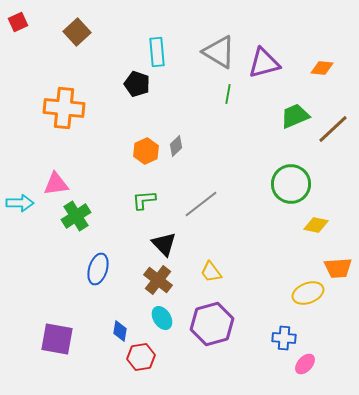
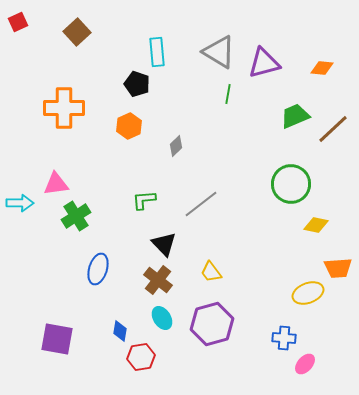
orange cross: rotated 6 degrees counterclockwise
orange hexagon: moved 17 px left, 25 px up
